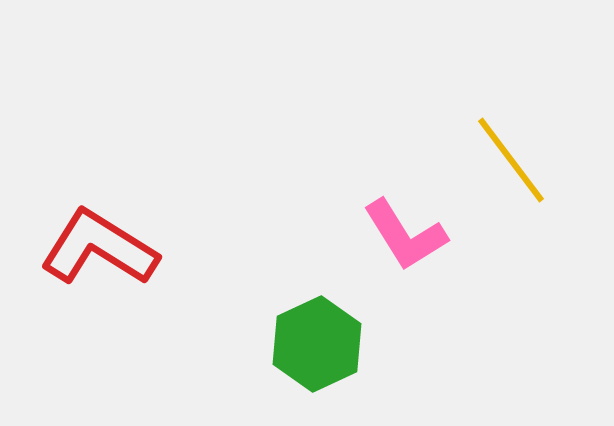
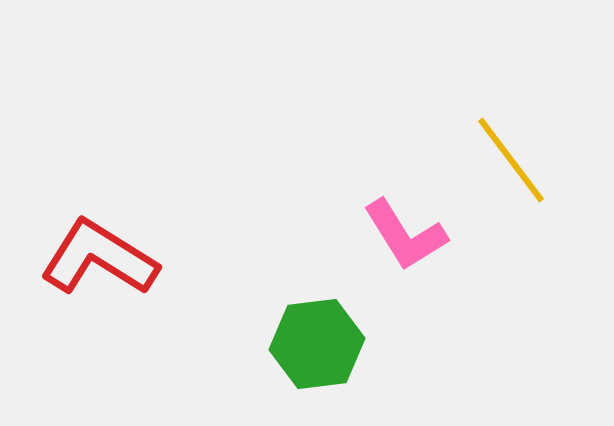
red L-shape: moved 10 px down
green hexagon: rotated 18 degrees clockwise
